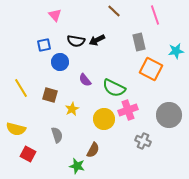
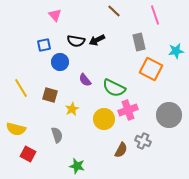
brown semicircle: moved 28 px right
